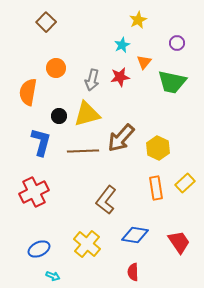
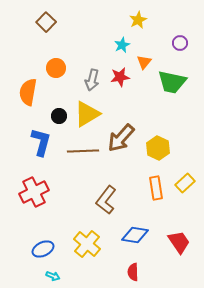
purple circle: moved 3 px right
yellow triangle: rotated 16 degrees counterclockwise
blue ellipse: moved 4 px right
